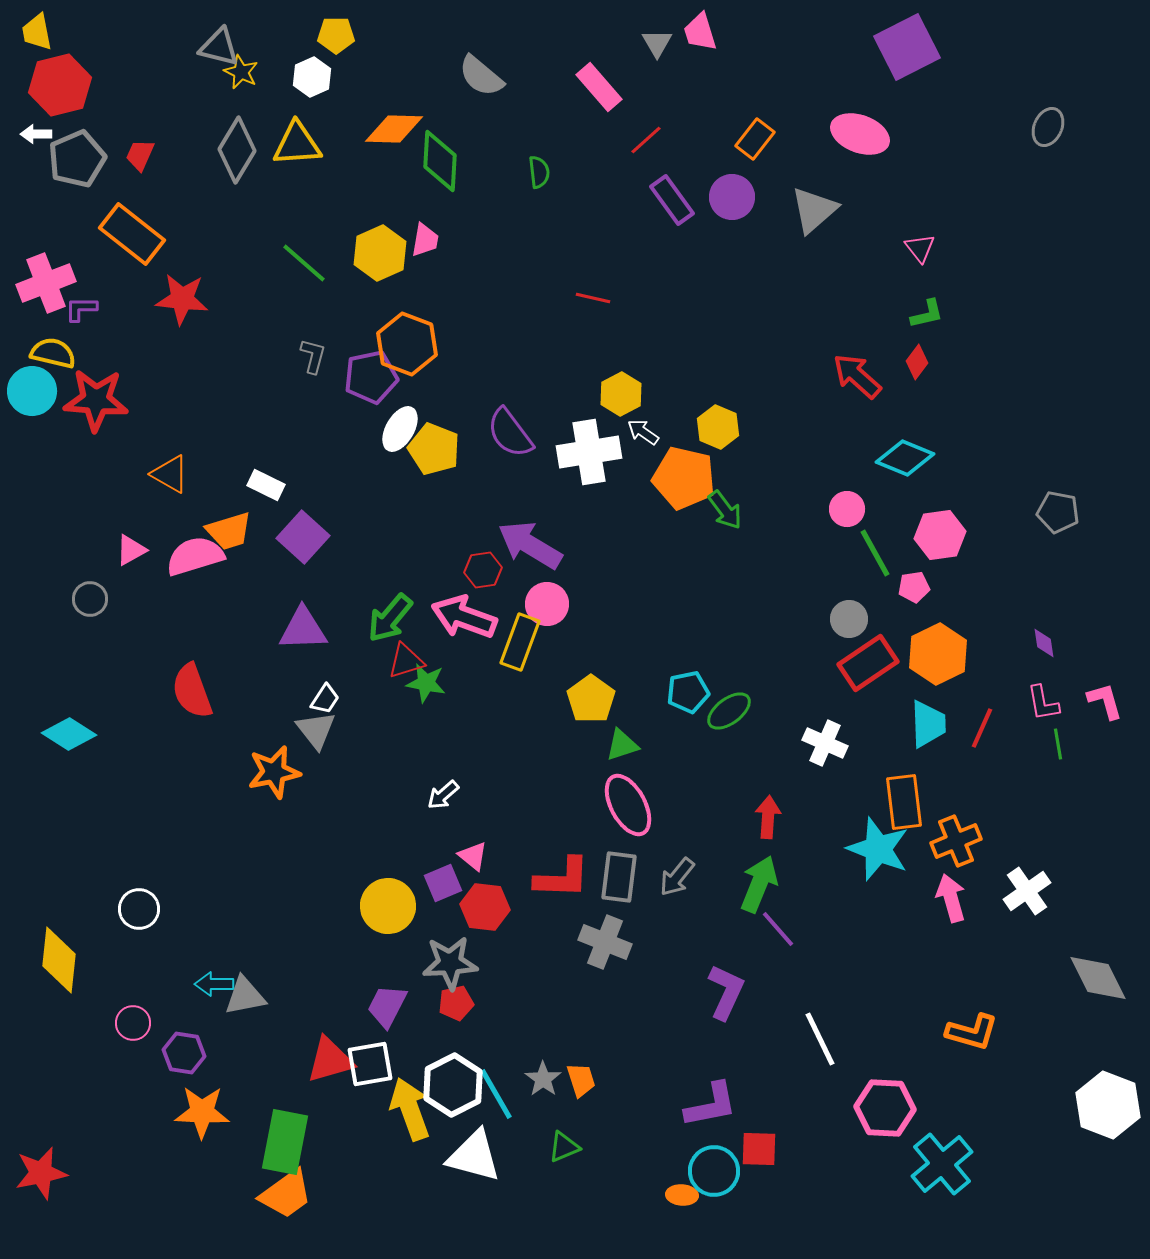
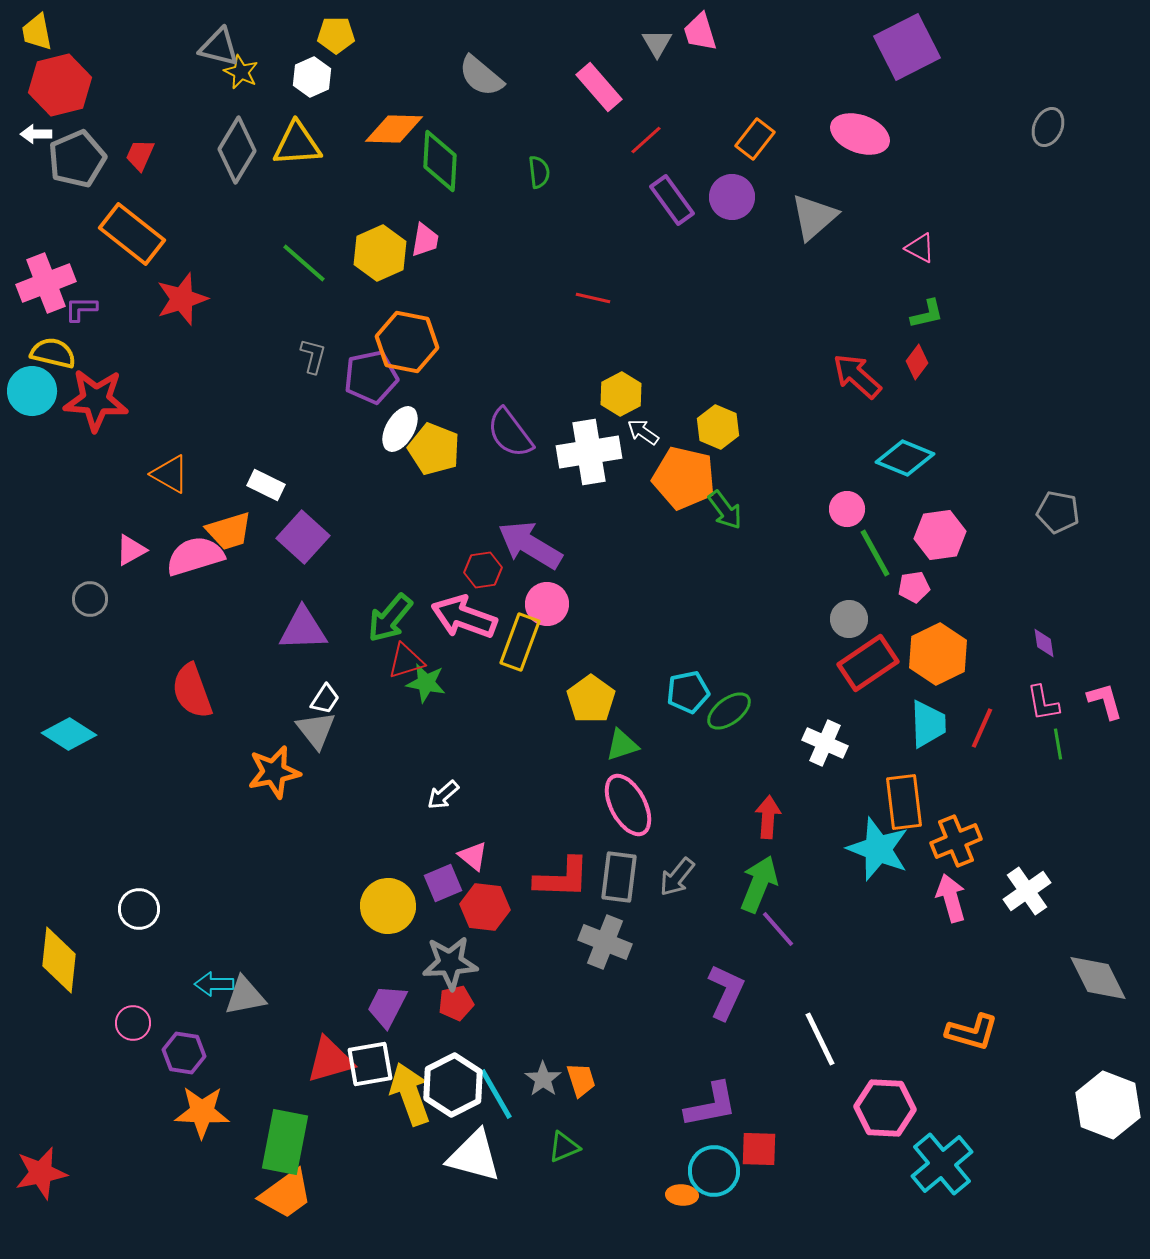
gray triangle at (814, 210): moved 7 px down
pink triangle at (920, 248): rotated 24 degrees counterclockwise
red star at (182, 299): rotated 24 degrees counterclockwise
orange hexagon at (407, 344): moved 2 px up; rotated 10 degrees counterclockwise
yellow arrow at (410, 1109): moved 15 px up
